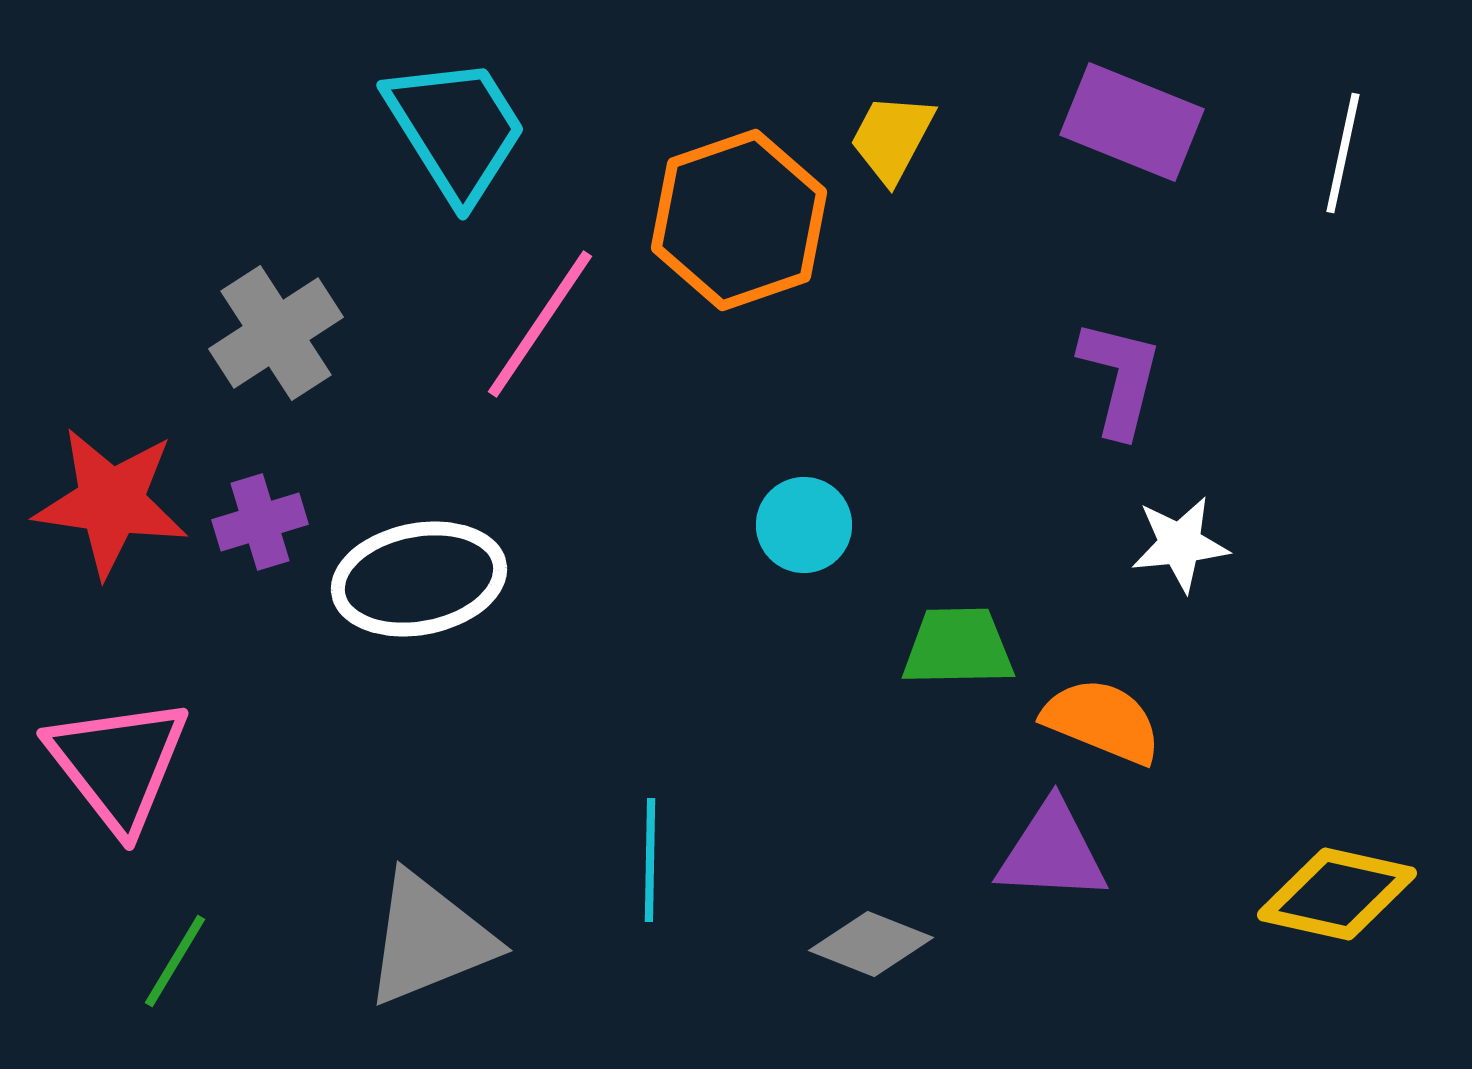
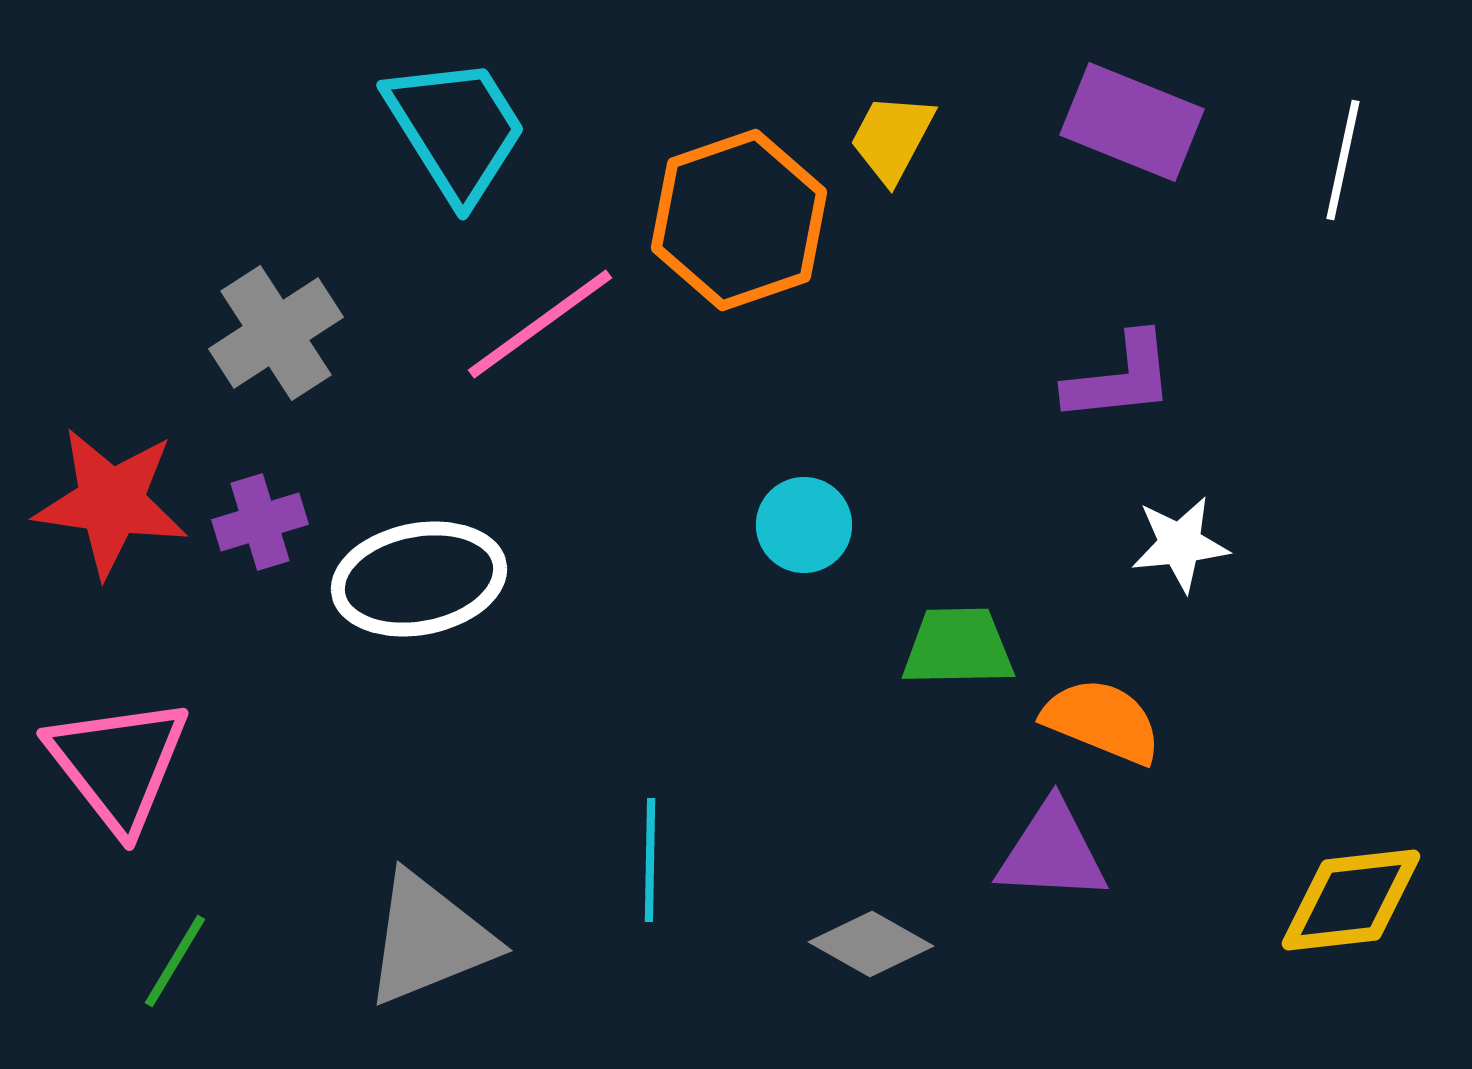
white line: moved 7 px down
pink line: rotated 20 degrees clockwise
purple L-shape: rotated 70 degrees clockwise
yellow diamond: moved 14 px right, 6 px down; rotated 19 degrees counterclockwise
gray diamond: rotated 8 degrees clockwise
